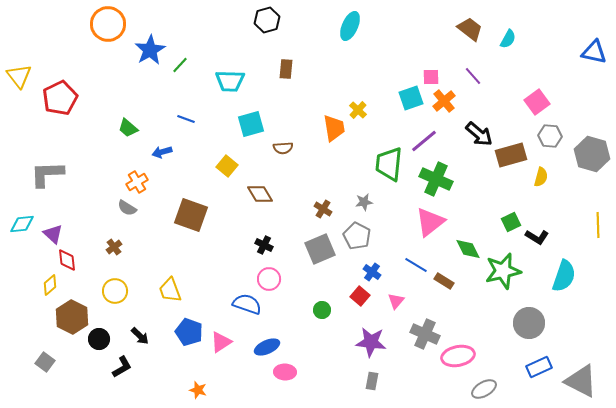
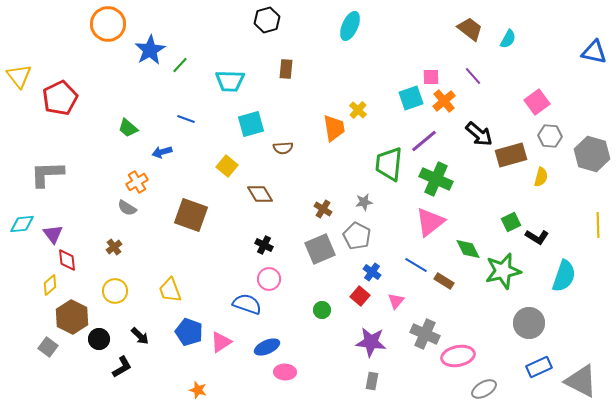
purple triangle at (53, 234): rotated 10 degrees clockwise
gray square at (45, 362): moved 3 px right, 15 px up
